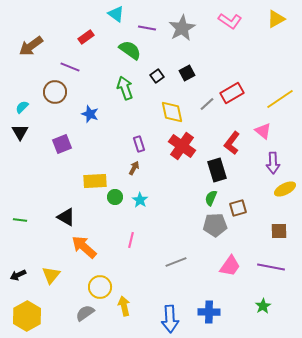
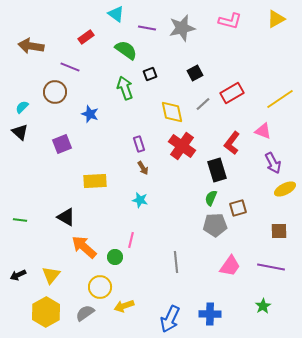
pink L-shape at (230, 21): rotated 20 degrees counterclockwise
gray star at (182, 28): rotated 16 degrees clockwise
brown arrow at (31, 46): rotated 45 degrees clockwise
green semicircle at (130, 50): moved 4 px left
black square at (187, 73): moved 8 px right
black square at (157, 76): moved 7 px left, 2 px up; rotated 16 degrees clockwise
gray line at (207, 104): moved 4 px left
pink triangle at (263, 131): rotated 18 degrees counterclockwise
black triangle at (20, 132): rotated 18 degrees counterclockwise
purple arrow at (273, 163): rotated 25 degrees counterclockwise
brown arrow at (134, 168): moved 9 px right; rotated 120 degrees clockwise
green circle at (115, 197): moved 60 px down
cyan star at (140, 200): rotated 21 degrees counterclockwise
gray line at (176, 262): rotated 75 degrees counterclockwise
yellow arrow at (124, 306): rotated 96 degrees counterclockwise
blue cross at (209, 312): moved 1 px right, 2 px down
yellow hexagon at (27, 316): moved 19 px right, 4 px up
blue arrow at (170, 319): rotated 28 degrees clockwise
